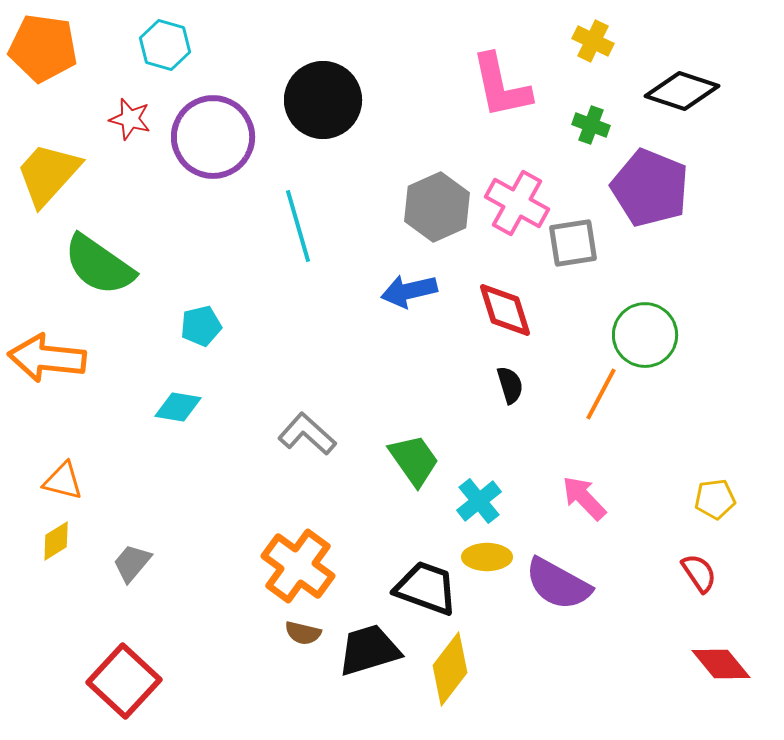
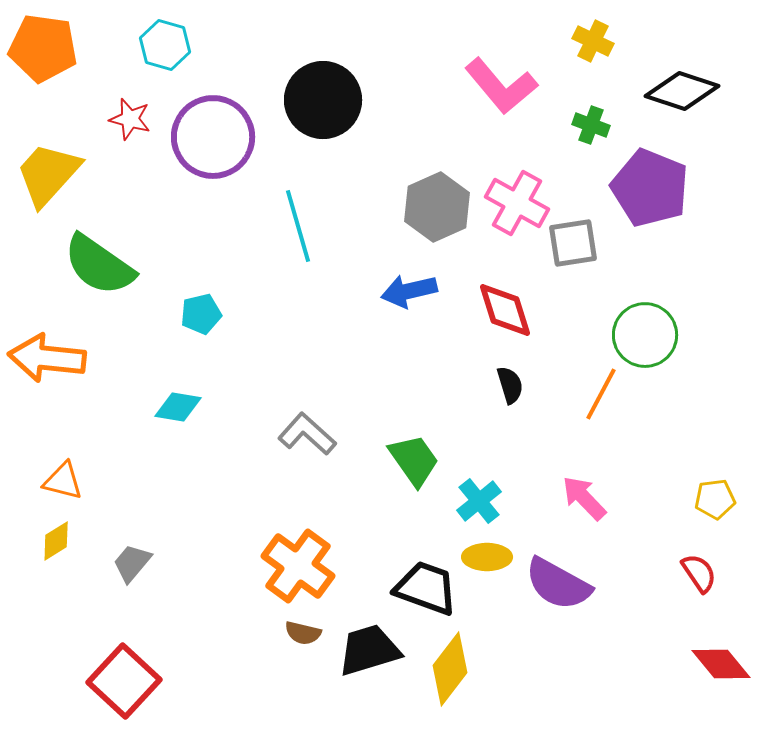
pink L-shape at (501, 86): rotated 28 degrees counterclockwise
cyan pentagon at (201, 326): moved 12 px up
